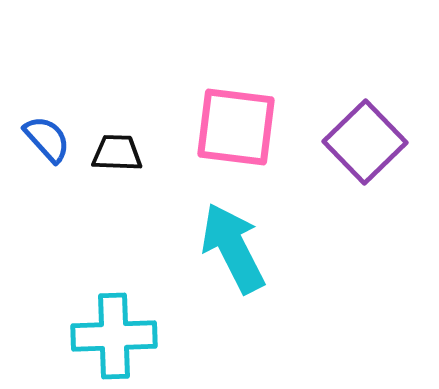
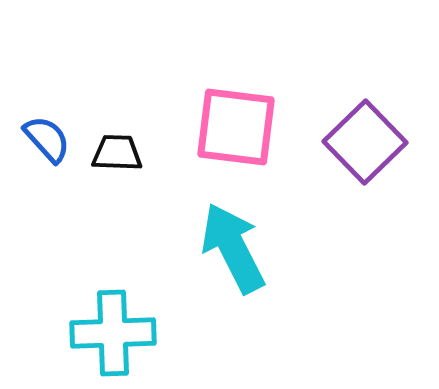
cyan cross: moved 1 px left, 3 px up
